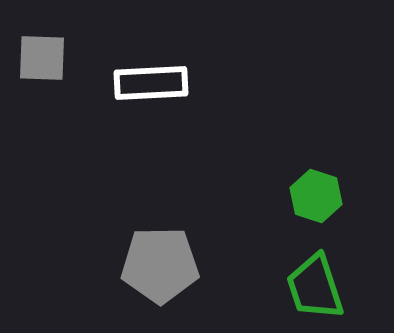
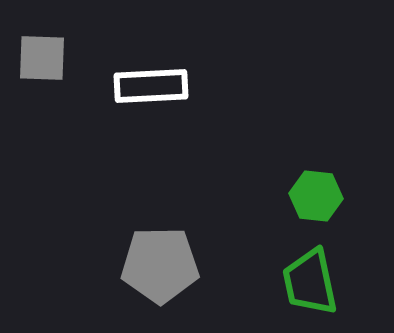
white rectangle: moved 3 px down
green hexagon: rotated 12 degrees counterclockwise
green trapezoid: moved 5 px left, 5 px up; rotated 6 degrees clockwise
